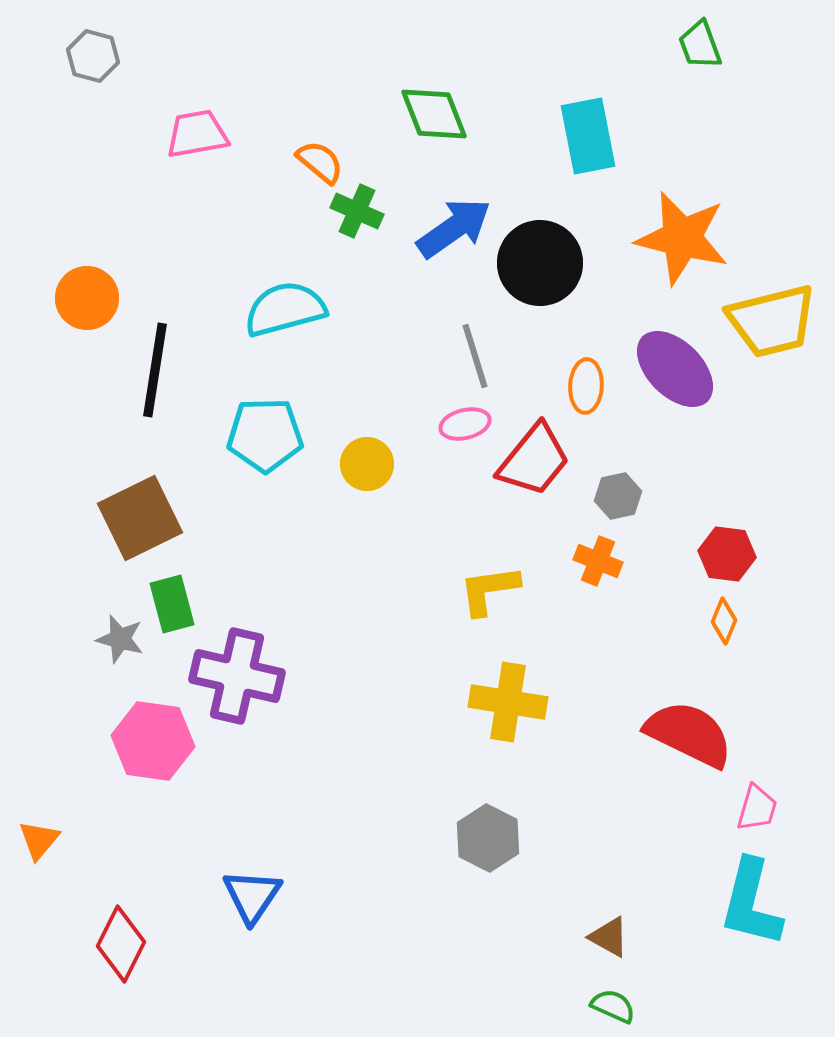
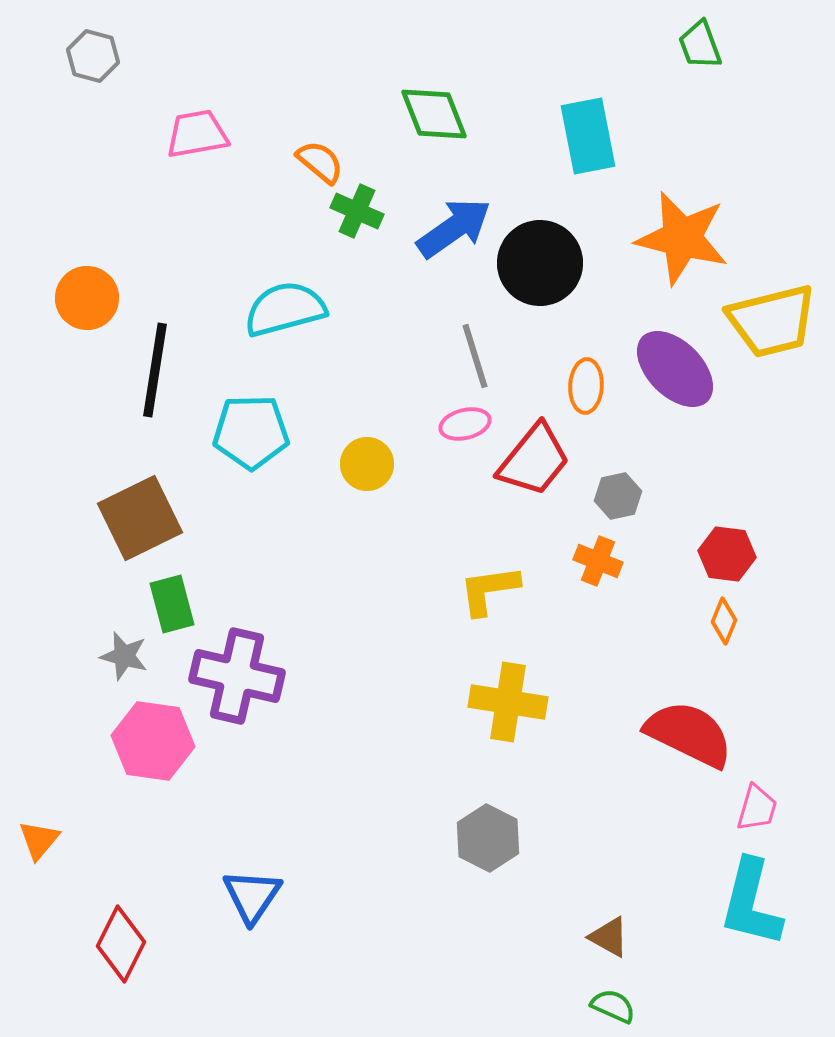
cyan pentagon at (265, 435): moved 14 px left, 3 px up
gray star at (120, 639): moved 4 px right, 17 px down
